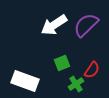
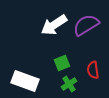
purple semicircle: rotated 12 degrees clockwise
red semicircle: moved 1 px right; rotated 138 degrees clockwise
green cross: moved 7 px left
